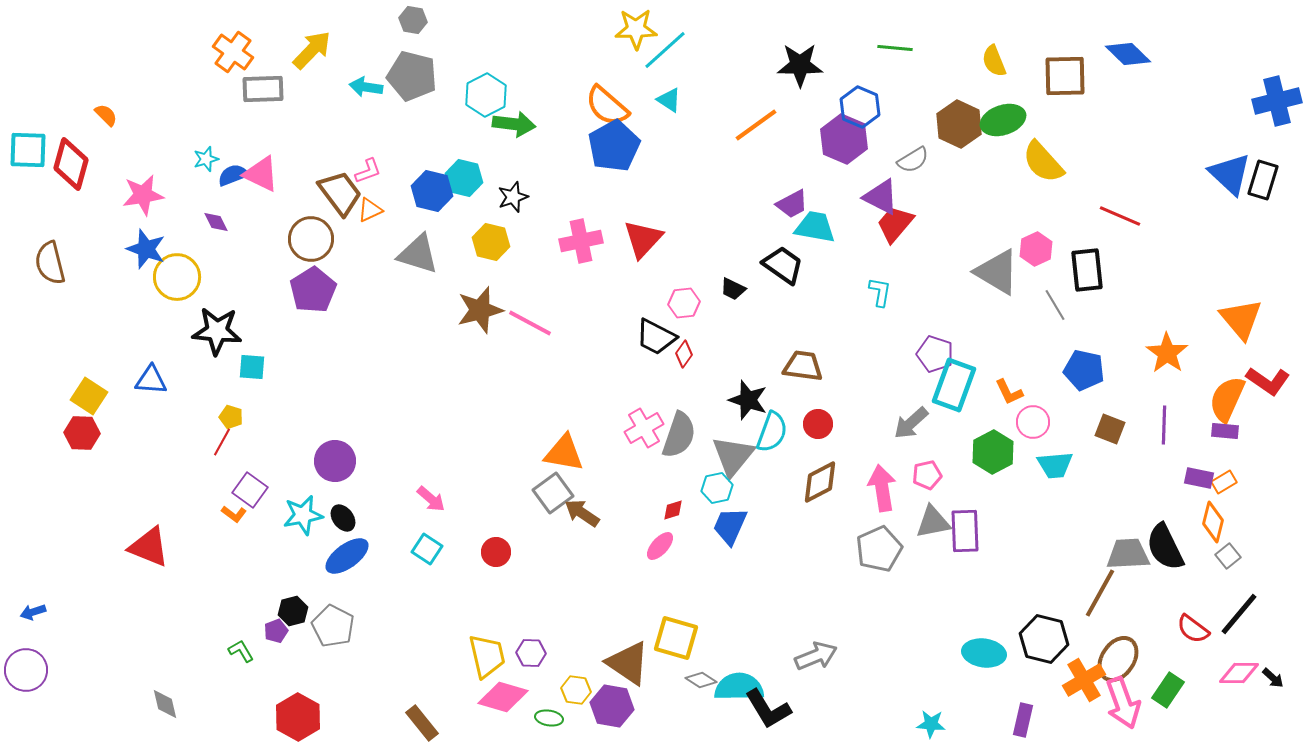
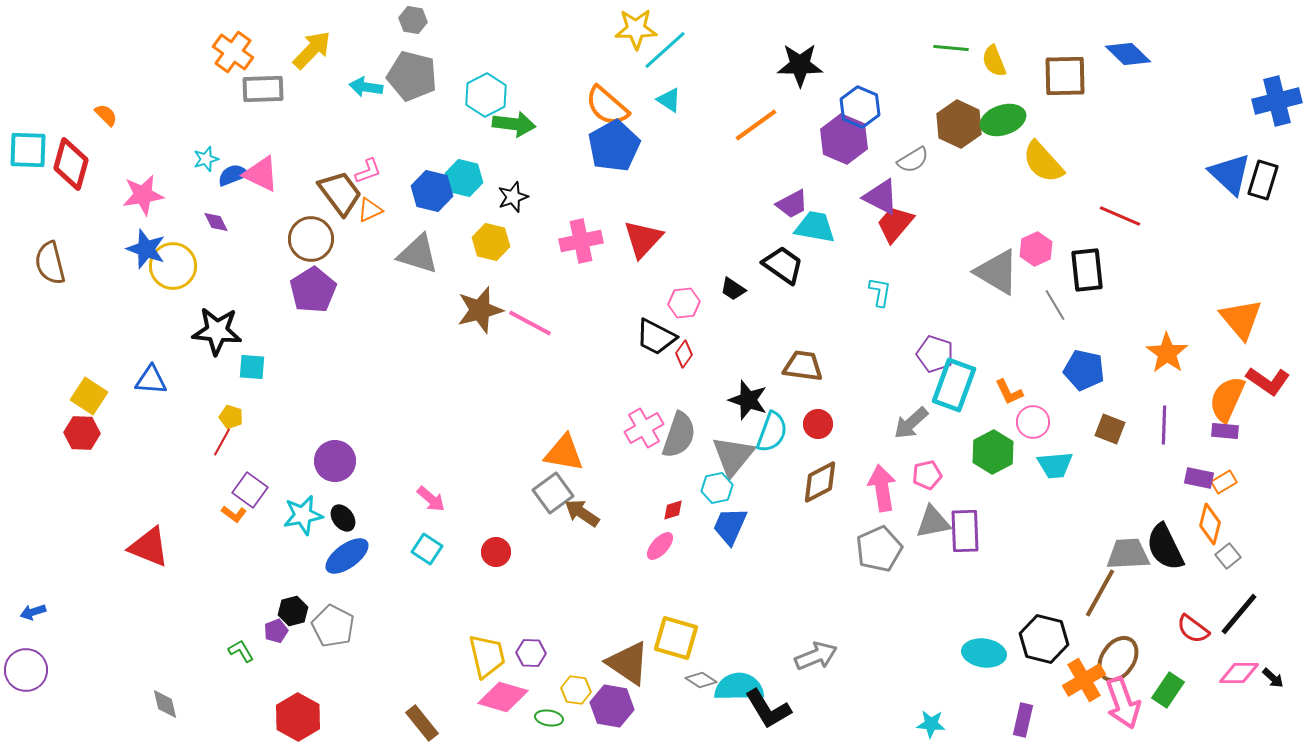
green line at (895, 48): moved 56 px right
yellow circle at (177, 277): moved 4 px left, 11 px up
black trapezoid at (733, 289): rotated 8 degrees clockwise
orange diamond at (1213, 522): moved 3 px left, 2 px down
